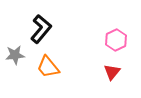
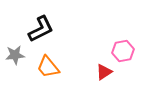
black L-shape: rotated 24 degrees clockwise
pink hexagon: moved 7 px right, 11 px down; rotated 15 degrees clockwise
red triangle: moved 8 px left; rotated 18 degrees clockwise
